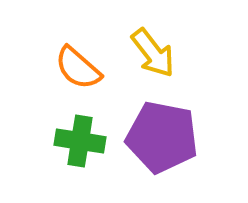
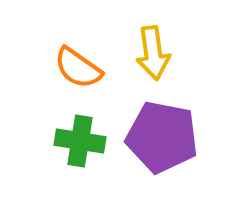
yellow arrow: rotated 30 degrees clockwise
orange semicircle: rotated 6 degrees counterclockwise
